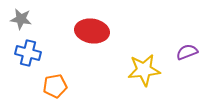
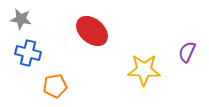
red ellipse: rotated 32 degrees clockwise
purple semicircle: rotated 45 degrees counterclockwise
yellow star: rotated 8 degrees clockwise
